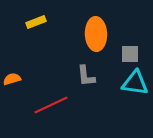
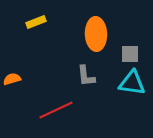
cyan triangle: moved 3 px left
red line: moved 5 px right, 5 px down
